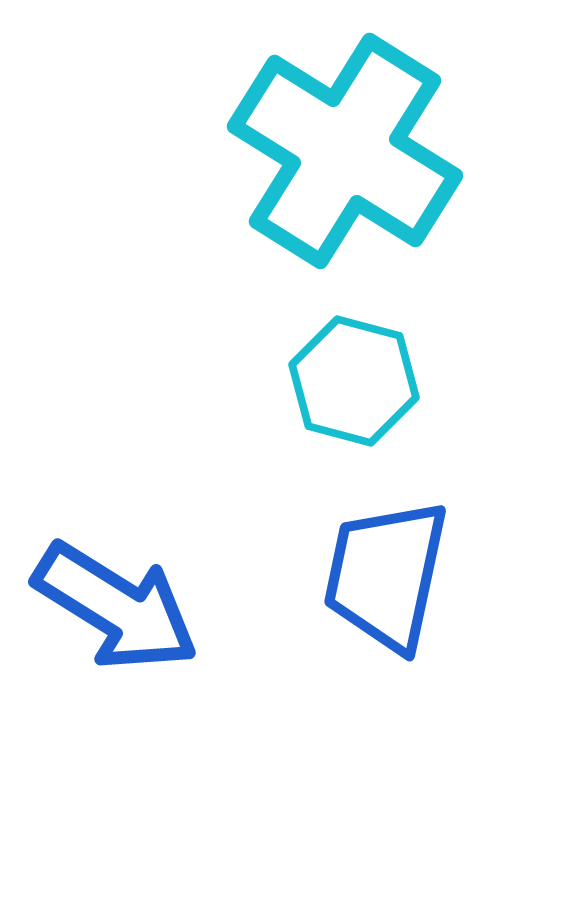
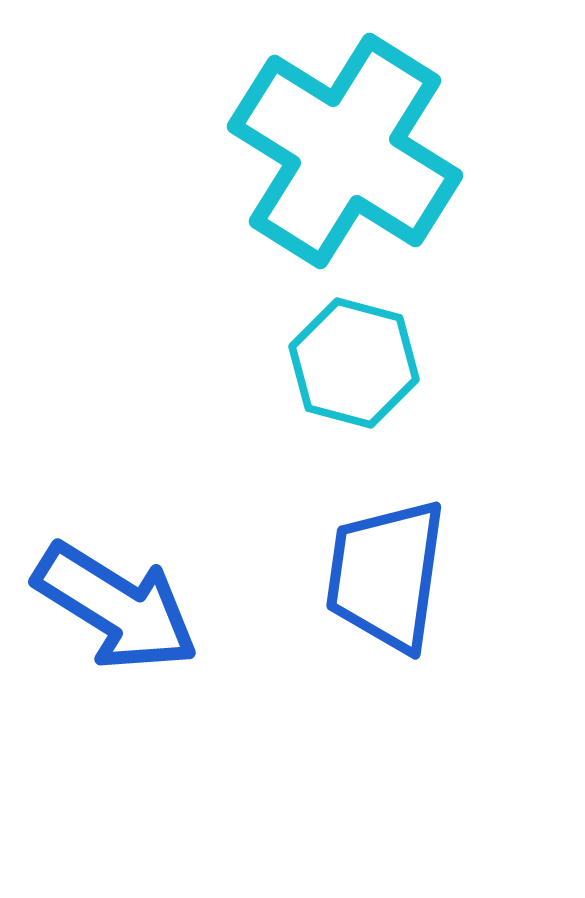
cyan hexagon: moved 18 px up
blue trapezoid: rotated 4 degrees counterclockwise
